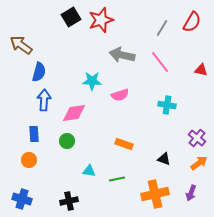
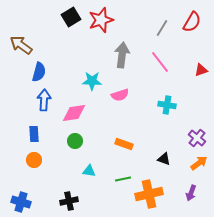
gray arrow: rotated 85 degrees clockwise
red triangle: rotated 32 degrees counterclockwise
green circle: moved 8 px right
orange circle: moved 5 px right
green line: moved 6 px right
orange cross: moved 6 px left
blue cross: moved 1 px left, 3 px down
